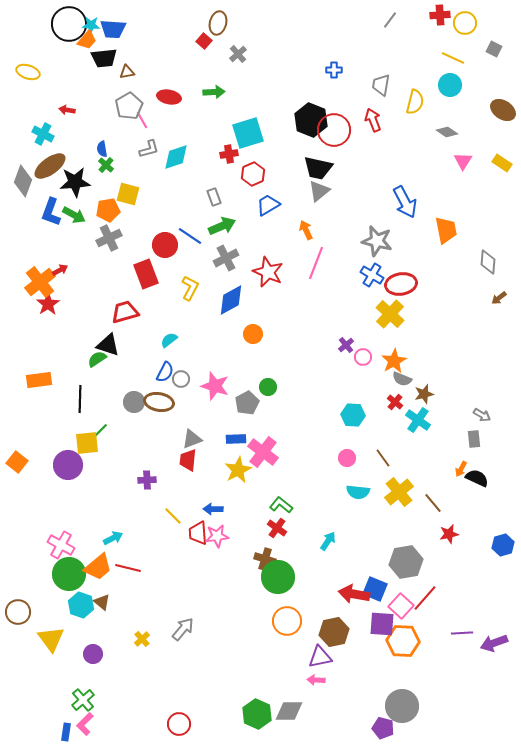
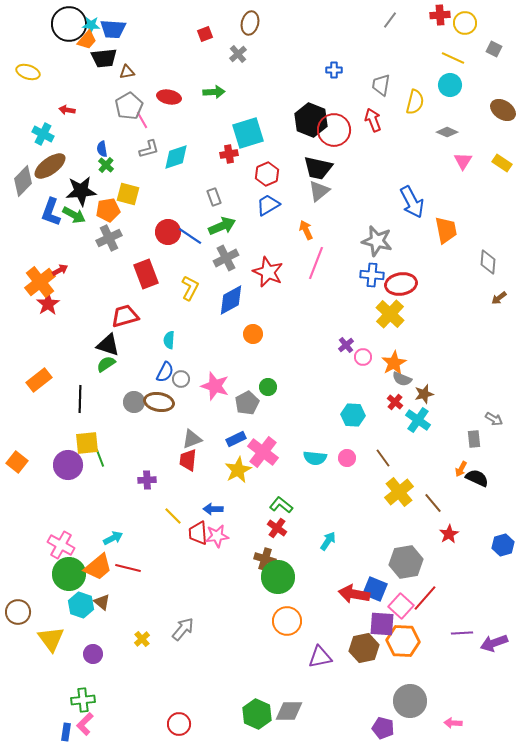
brown ellipse at (218, 23): moved 32 px right
red square at (204, 41): moved 1 px right, 7 px up; rotated 28 degrees clockwise
gray diamond at (447, 132): rotated 10 degrees counterclockwise
red hexagon at (253, 174): moved 14 px right
gray diamond at (23, 181): rotated 24 degrees clockwise
black star at (75, 182): moved 6 px right, 9 px down
blue arrow at (405, 202): moved 7 px right
red circle at (165, 245): moved 3 px right, 13 px up
blue cross at (372, 275): rotated 25 degrees counterclockwise
red trapezoid at (125, 312): moved 4 px down
cyan semicircle at (169, 340): rotated 48 degrees counterclockwise
green semicircle at (97, 359): moved 9 px right, 5 px down
orange star at (394, 361): moved 2 px down
orange rectangle at (39, 380): rotated 30 degrees counterclockwise
gray arrow at (482, 415): moved 12 px right, 4 px down
green line at (100, 431): moved 27 px down; rotated 66 degrees counterclockwise
blue rectangle at (236, 439): rotated 24 degrees counterclockwise
cyan semicircle at (358, 492): moved 43 px left, 34 px up
red star at (449, 534): rotated 18 degrees counterclockwise
brown hexagon at (334, 632): moved 30 px right, 16 px down
pink arrow at (316, 680): moved 137 px right, 43 px down
green cross at (83, 700): rotated 35 degrees clockwise
gray circle at (402, 706): moved 8 px right, 5 px up
